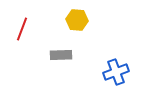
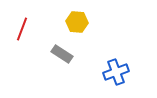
yellow hexagon: moved 2 px down
gray rectangle: moved 1 px right, 1 px up; rotated 35 degrees clockwise
